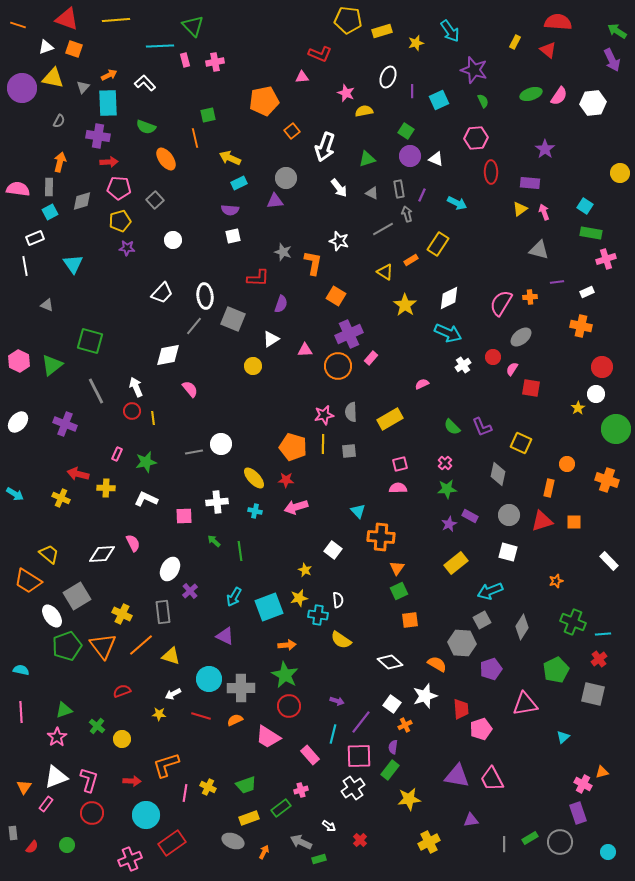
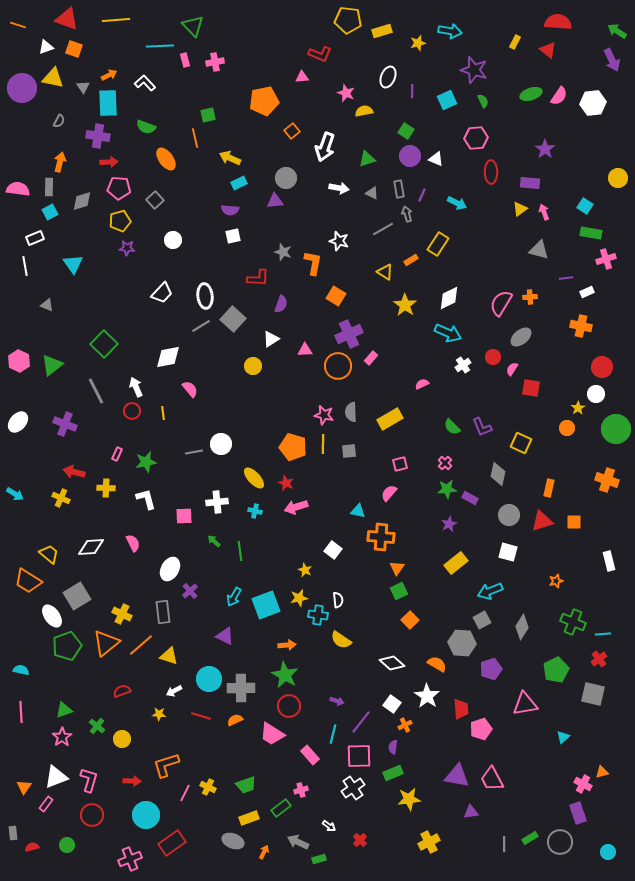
cyan arrow at (450, 31): rotated 45 degrees counterclockwise
yellow star at (416, 43): moved 2 px right
gray triangle at (83, 87): rotated 16 degrees counterclockwise
cyan square at (439, 100): moved 8 px right
yellow circle at (620, 173): moved 2 px left, 5 px down
white arrow at (339, 188): rotated 42 degrees counterclockwise
purple line at (557, 282): moved 9 px right, 4 px up
gray square at (233, 319): rotated 20 degrees clockwise
gray line at (194, 326): moved 7 px right; rotated 18 degrees clockwise
green square at (90, 341): moved 14 px right, 3 px down; rotated 28 degrees clockwise
white diamond at (168, 355): moved 2 px down
pink star at (324, 415): rotated 24 degrees clockwise
yellow line at (153, 418): moved 10 px right, 5 px up
orange circle at (567, 464): moved 36 px up
red arrow at (78, 474): moved 4 px left, 2 px up
red star at (286, 480): moved 3 px down; rotated 21 degrees clockwise
pink semicircle at (398, 488): moved 9 px left, 5 px down; rotated 48 degrees counterclockwise
white L-shape at (146, 499): rotated 50 degrees clockwise
cyan triangle at (358, 511): rotated 35 degrees counterclockwise
purple rectangle at (470, 516): moved 18 px up
white diamond at (102, 554): moved 11 px left, 7 px up
white rectangle at (609, 561): rotated 30 degrees clockwise
cyan square at (269, 607): moved 3 px left, 2 px up
orange square at (410, 620): rotated 36 degrees counterclockwise
orange triangle at (103, 646): moved 3 px right, 3 px up; rotated 28 degrees clockwise
yellow triangle at (171, 656): moved 2 px left
white diamond at (390, 662): moved 2 px right, 1 px down
white arrow at (173, 694): moved 1 px right, 3 px up
white star at (425, 696): moved 2 px right; rotated 20 degrees counterclockwise
pink star at (57, 737): moved 5 px right
pink trapezoid at (268, 737): moved 4 px right, 3 px up
green rectangle at (390, 770): moved 3 px right, 3 px down; rotated 30 degrees clockwise
pink line at (185, 793): rotated 18 degrees clockwise
red circle at (92, 813): moved 2 px down
purple triangle at (471, 820): moved 8 px up
gray arrow at (301, 842): moved 3 px left
red semicircle at (32, 847): rotated 144 degrees counterclockwise
